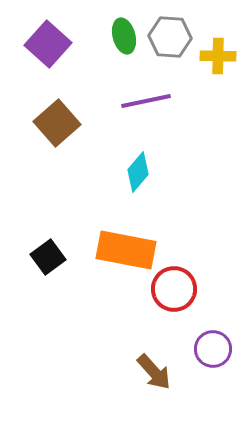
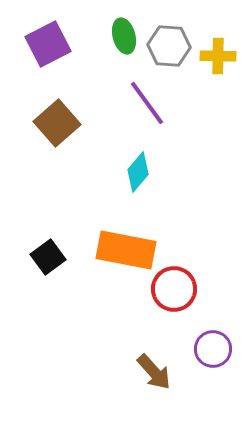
gray hexagon: moved 1 px left, 9 px down
purple square: rotated 21 degrees clockwise
purple line: moved 1 px right, 2 px down; rotated 66 degrees clockwise
